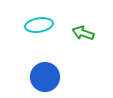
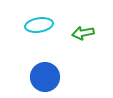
green arrow: rotated 30 degrees counterclockwise
